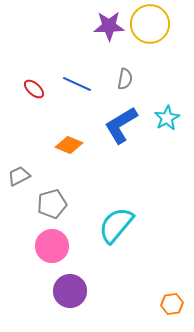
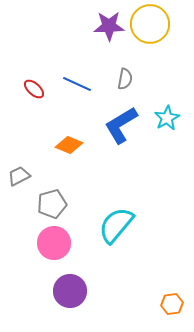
pink circle: moved 2 px right, 3 px up
